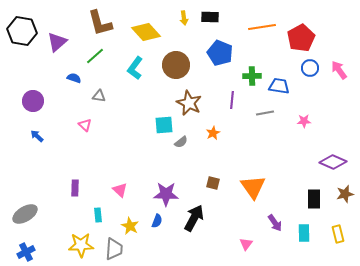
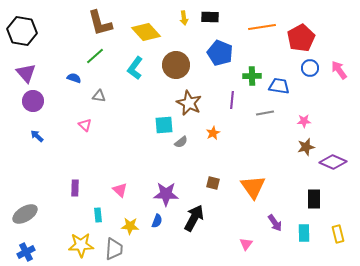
purple triangle at (57, 42): moved 31 px left, 31 px down; rotated 30 degrees counterclockwise
brown star at (345, 194): moved 39 px left, 47 px up
yellow star at (130, 226): rotated 24 degrees counterclockwise
